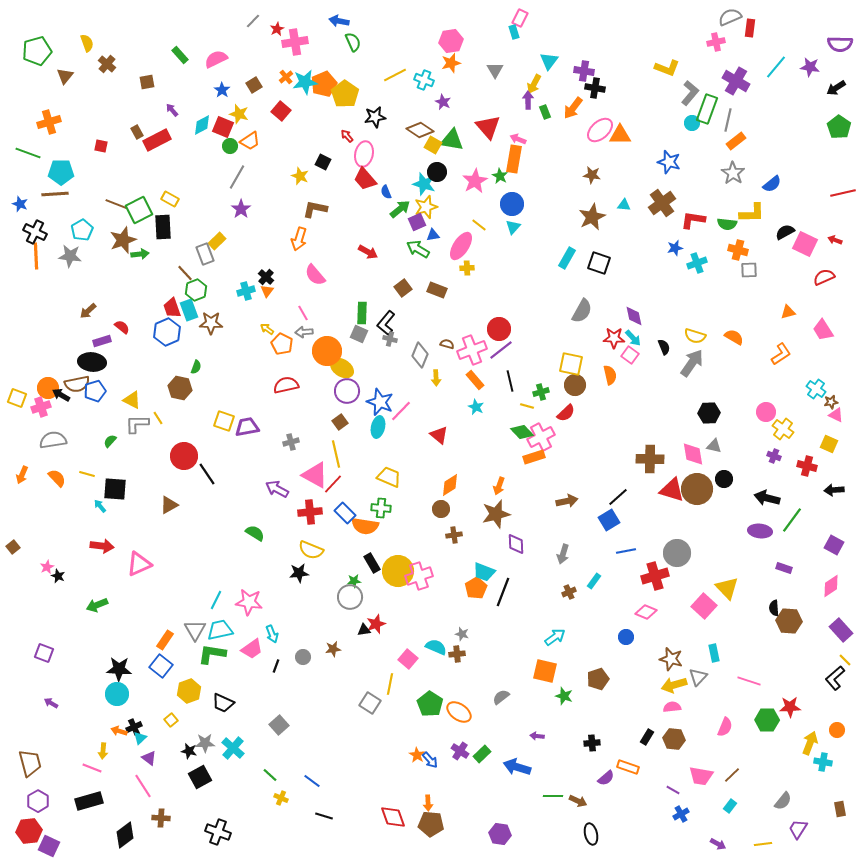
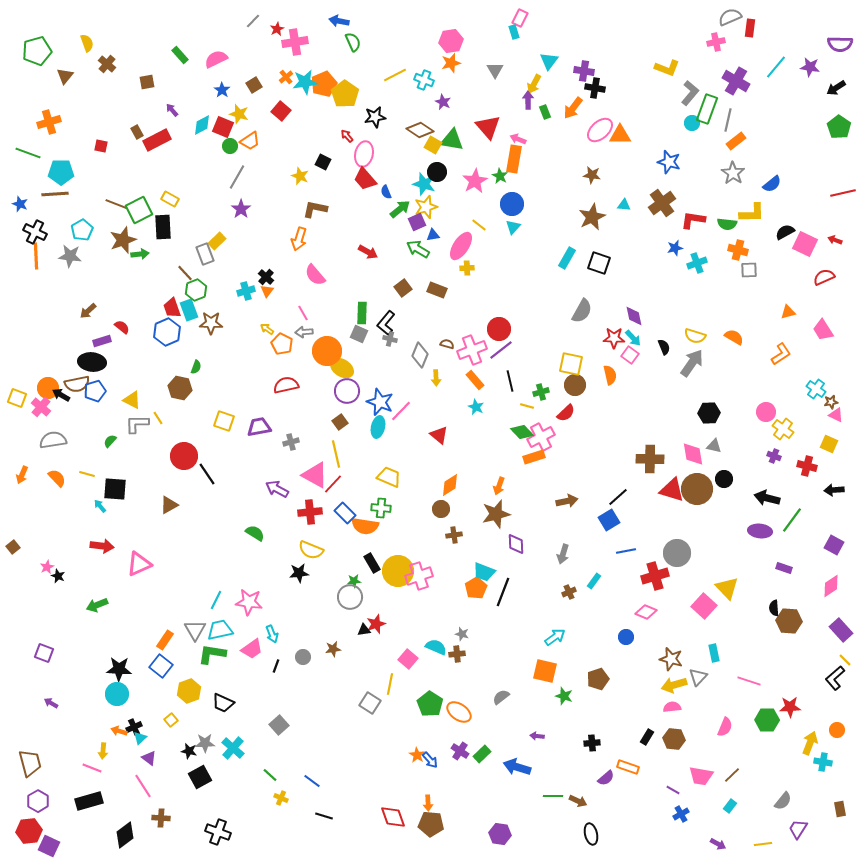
pink cross at (41, 407): rotated 30 degrees counterclockwise
purple trapezoid at (247, 427): moved 12 px right
